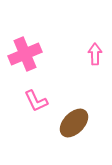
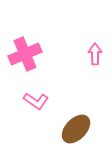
pink L-shape: rotated 30 degrees counterclockwise
brown ellipse: moved 2 px right, 6 px down
